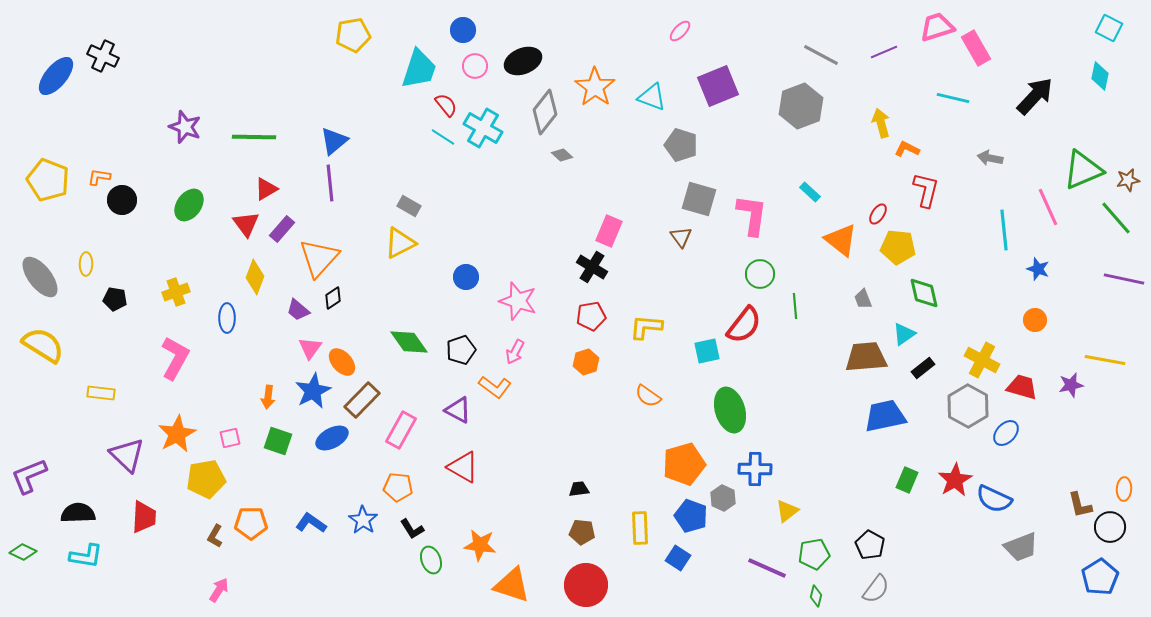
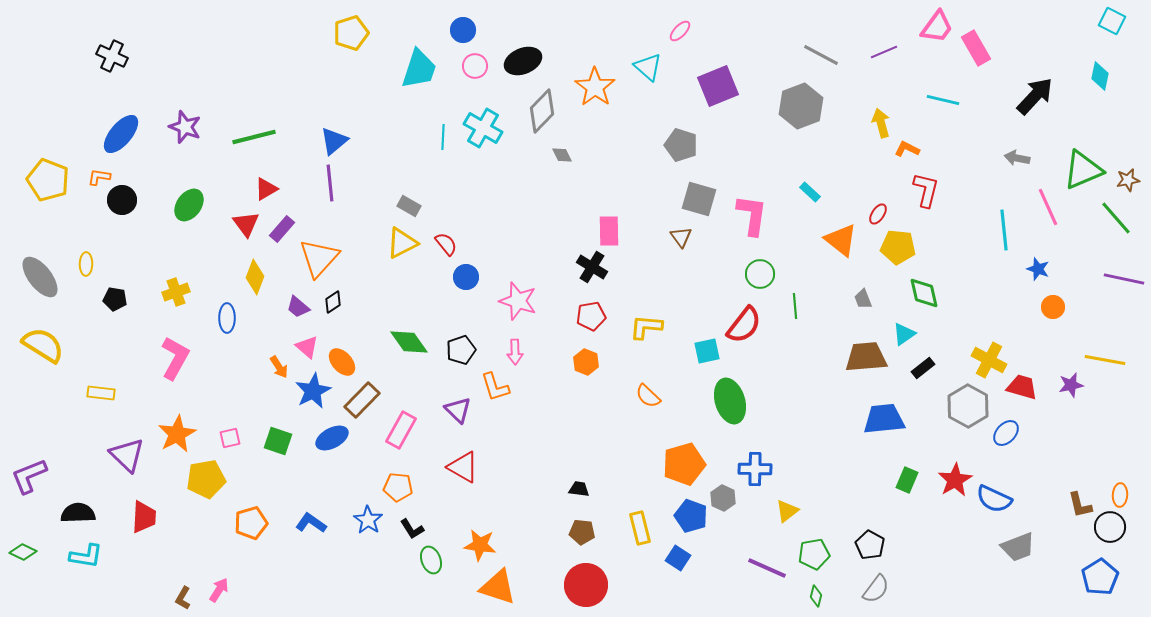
pink trapezoid at (937, 27): rotated 144 degrees clockwise
cyan square at (1109, 28): moved 3 px right, 7 px up
yellow pentagon at (353, 35): moved 2 px left, 2 px up; rotated 8 degrees counterclockwise
black cross at (103, 56): moved 9 px right
blue ellipse at (56, 76): moved 65 px right, 58 px down
cyan triangle at (652, 97): moved 4 px left, 30 px up; rotated 20 degrees clockwise
cyan line at (953, 98): moved 10 px left, 2 px down
red semicircle at (446, 105): moved 139 px down
gray diamond at (545, 112): moved 3 px left, 1 px up; rotated 6 degrees clockwise
green line at (254, 137): rotated 15 degrees counterclockwise
cyan line at (443, 137): rotated 60 degrees clockwise
gray diamond at (562, 155): rotated 20 degrees clockwise
gray arrow at (990, 158): moved 27 px right
pink rectangle at (609, 231): rotated 24 degrees counterclockwise
yellow triangle at (400, 243): moved 2 px right
black diamond at (333, 298): moved 4 px down
purple trapezoid at (298, 310): moved 3 px up
orange circle at (1035, 320): moved 18 px right, 13 px up
pink triangle at (310, 348): moved 3 px left, 1 px up; rotated 25 degrees counterclockwise
pink arrow at (515, 352): rotated 30 degrees counterclockwise
yellow cross at (982, 360): moved 7 px right
orange hexagon at (586, 362): rotated 20 degrees counterclockwise
orange L-shape at (495, 387): rotated 36 degrees clockwise
orange semicircle at (648, 396): rotated 8 degrees clockwise
orange arrow at (268, 397): moved 11 px right, 30 px up; rotated 40 degrees counterclockwise
purple triangle at (458, 410): rotated 16 degrees clockwise
green ellipse at (730, 410): moved 9 px up
blue trapezoid at (885, 416): moved 1 px left, 3 px down; rotated 6 degrees clockwise
black trapezoid at (579, 489): rotated 15 degrees clockwise
orange ellipse at (1124, 489): moved 4 px left, 6 px down
blue star at (363, 520): moved 5 px right
orange pentagon at (251, 523): rotated 16 degrees counterclockwise
yellow rectangle at (640, 528): rotated 12 degrees counterclockwise
brown L-shape at (215, 536): moved 32 px left, 62 px down
gray trapezoid at (1021, 547): moved 3 px left
orange triangle at (512, 585): moved 14 px left, 2 px down
